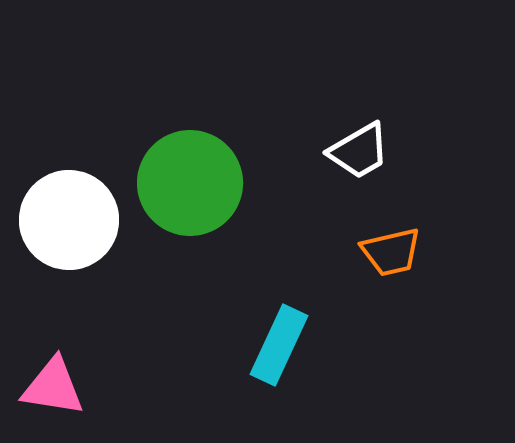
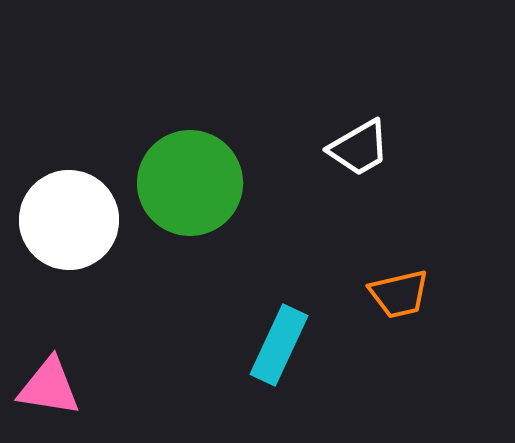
white trapezoid: moved 3 px up
orange trapezoid: moved 8 px right, 42 px down
pink triangle: moved 4 px left
